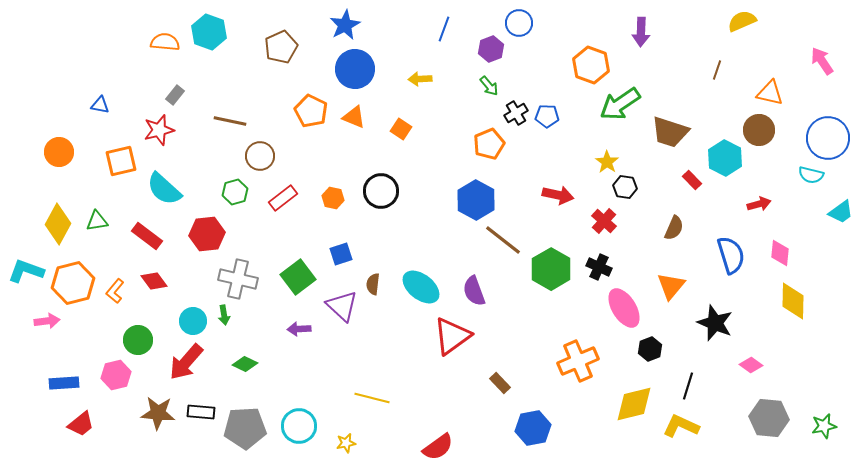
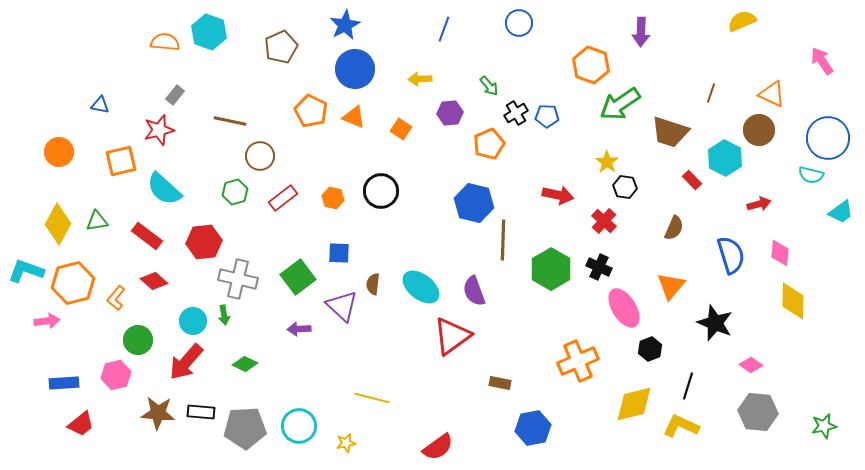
purple hexagon at (491, 49): moved 41 px left, 64 px down; rotated 15 degrees clockwise
brown line at (717, 70): moved 6 px left, 23 px down
orange triangle at (770, 93): moved 2 px right, 1 px down; rotated 12 degrees clockwise
blue hexagon at (476, 200): moved 2 px left, 3 px down; rotated 15 degrees counterclockwise
red hexagon at (207, 234): moved 3 px left, 8 px down
brown line at (503, 240): rotated 54 degrees clockwise
blue square at (341, 254): moved 2 px left, 1 px up; rotated 20 degrees clockwise
red diamond at (154, 281): rotated 12 degrees counterclockwise
orange L-shape at (115, 291): moved 1 px right, 7 px down
brown rectangle at (500, 383): rotated 35 degrees counterclockwise
gray hexagon at (769, 418): moved 11 px left, 6 px up
